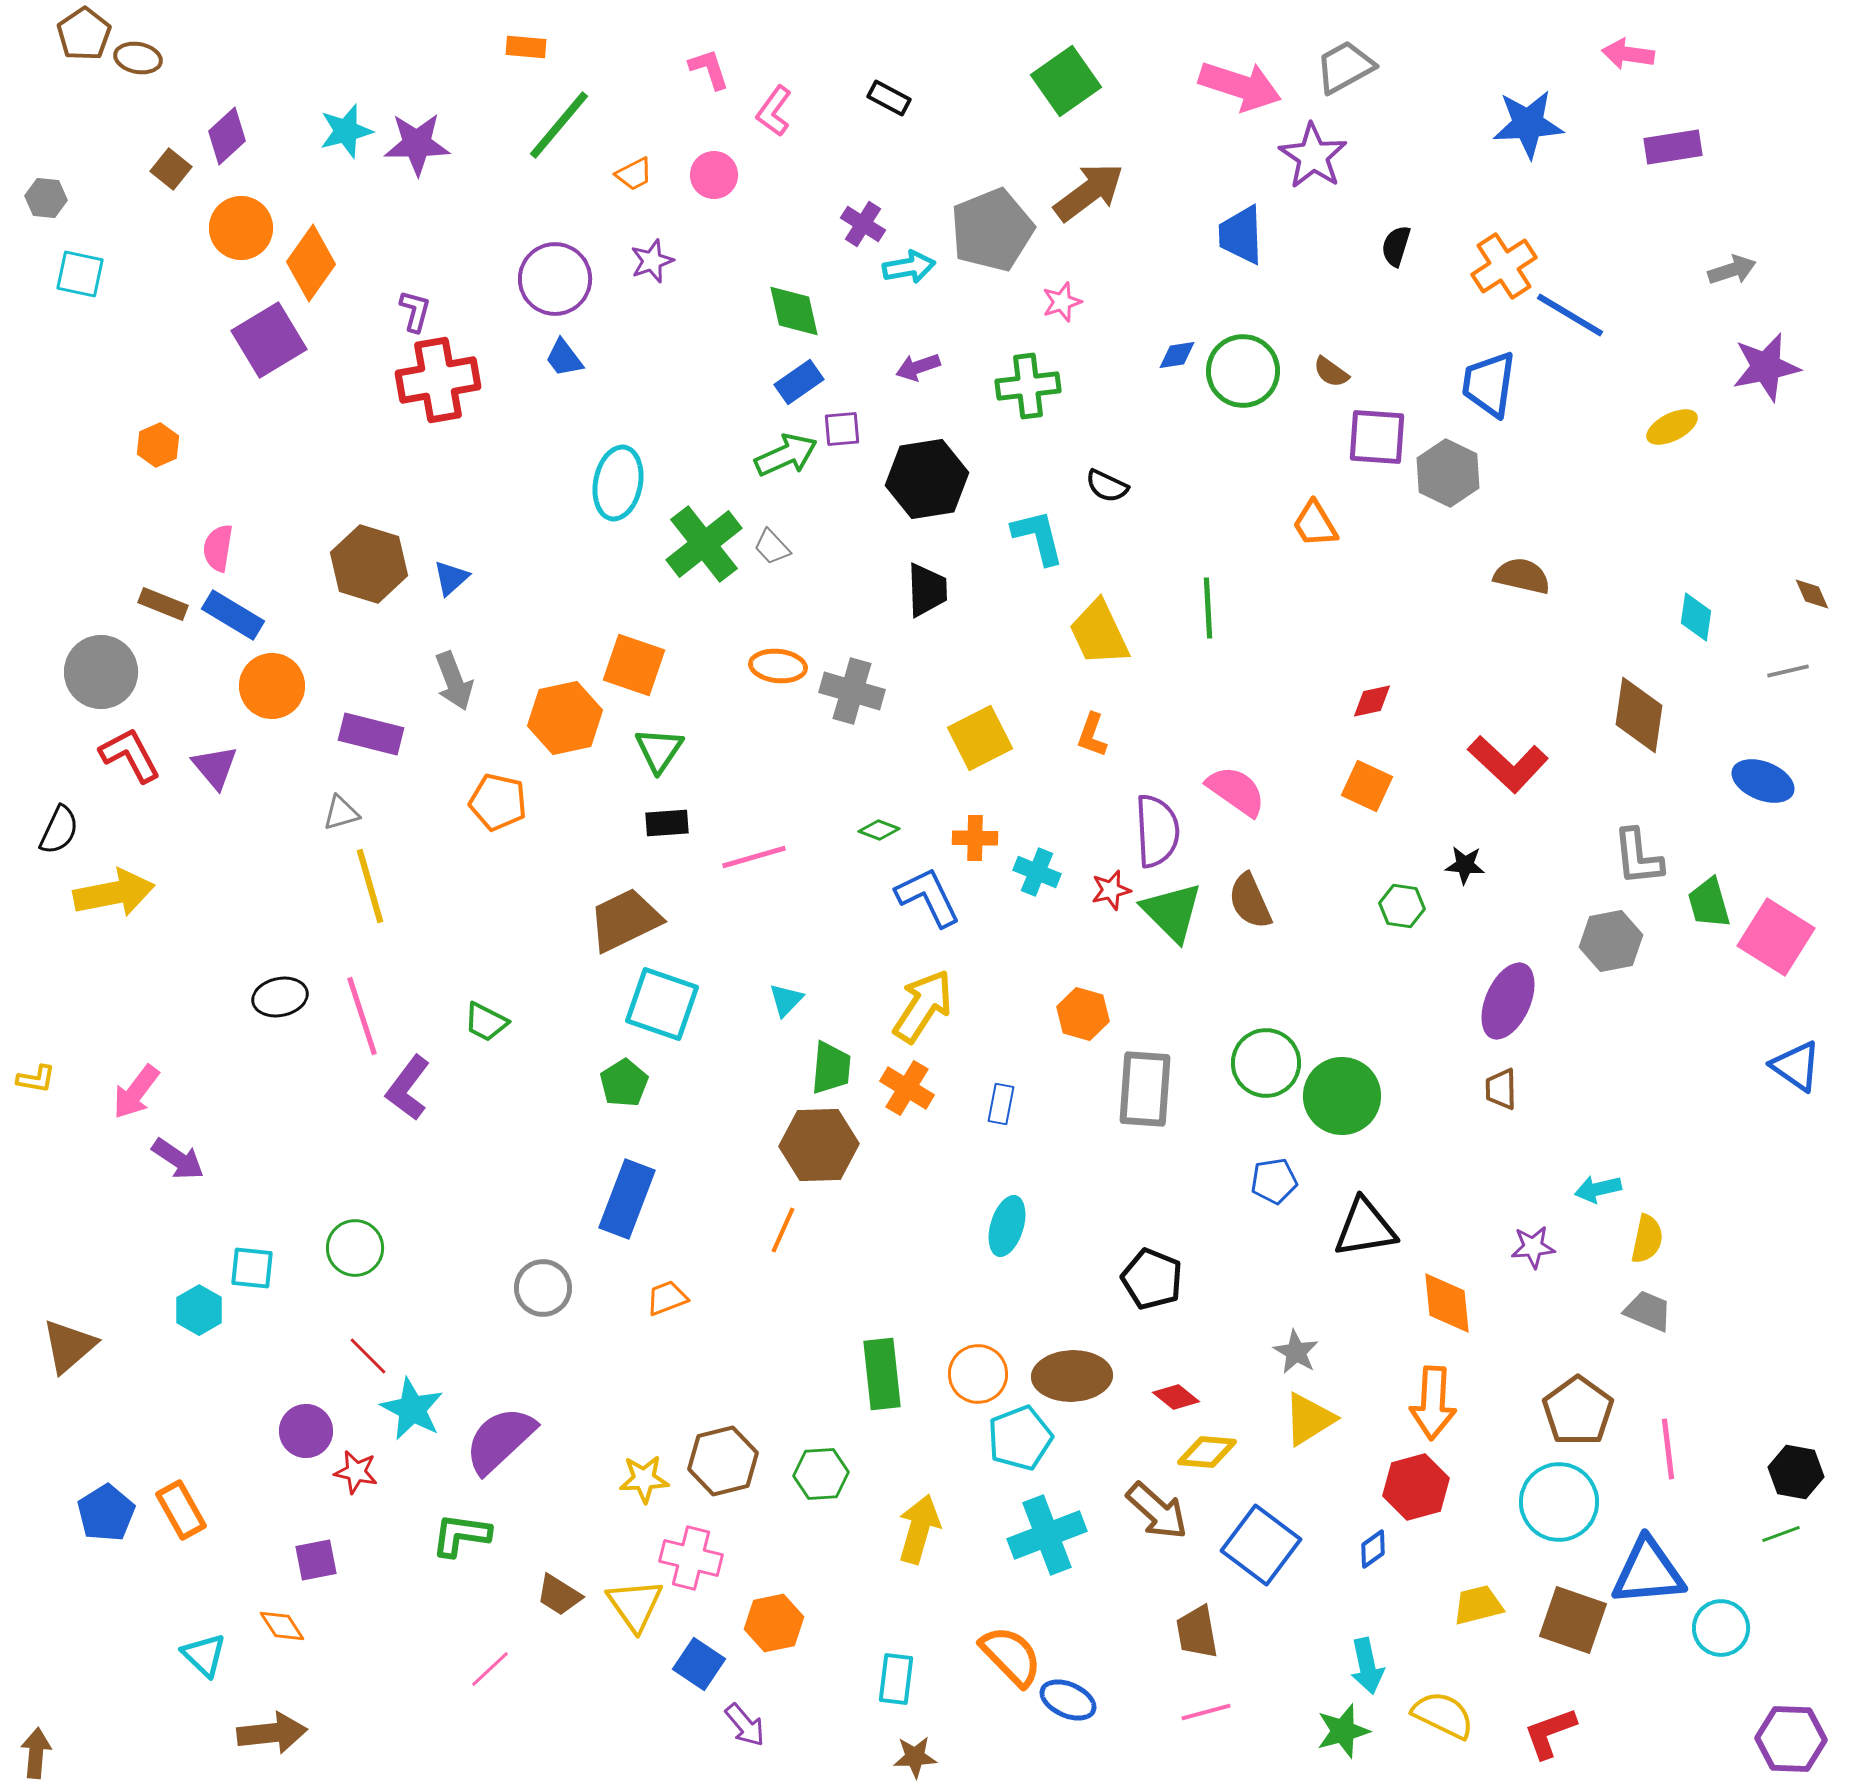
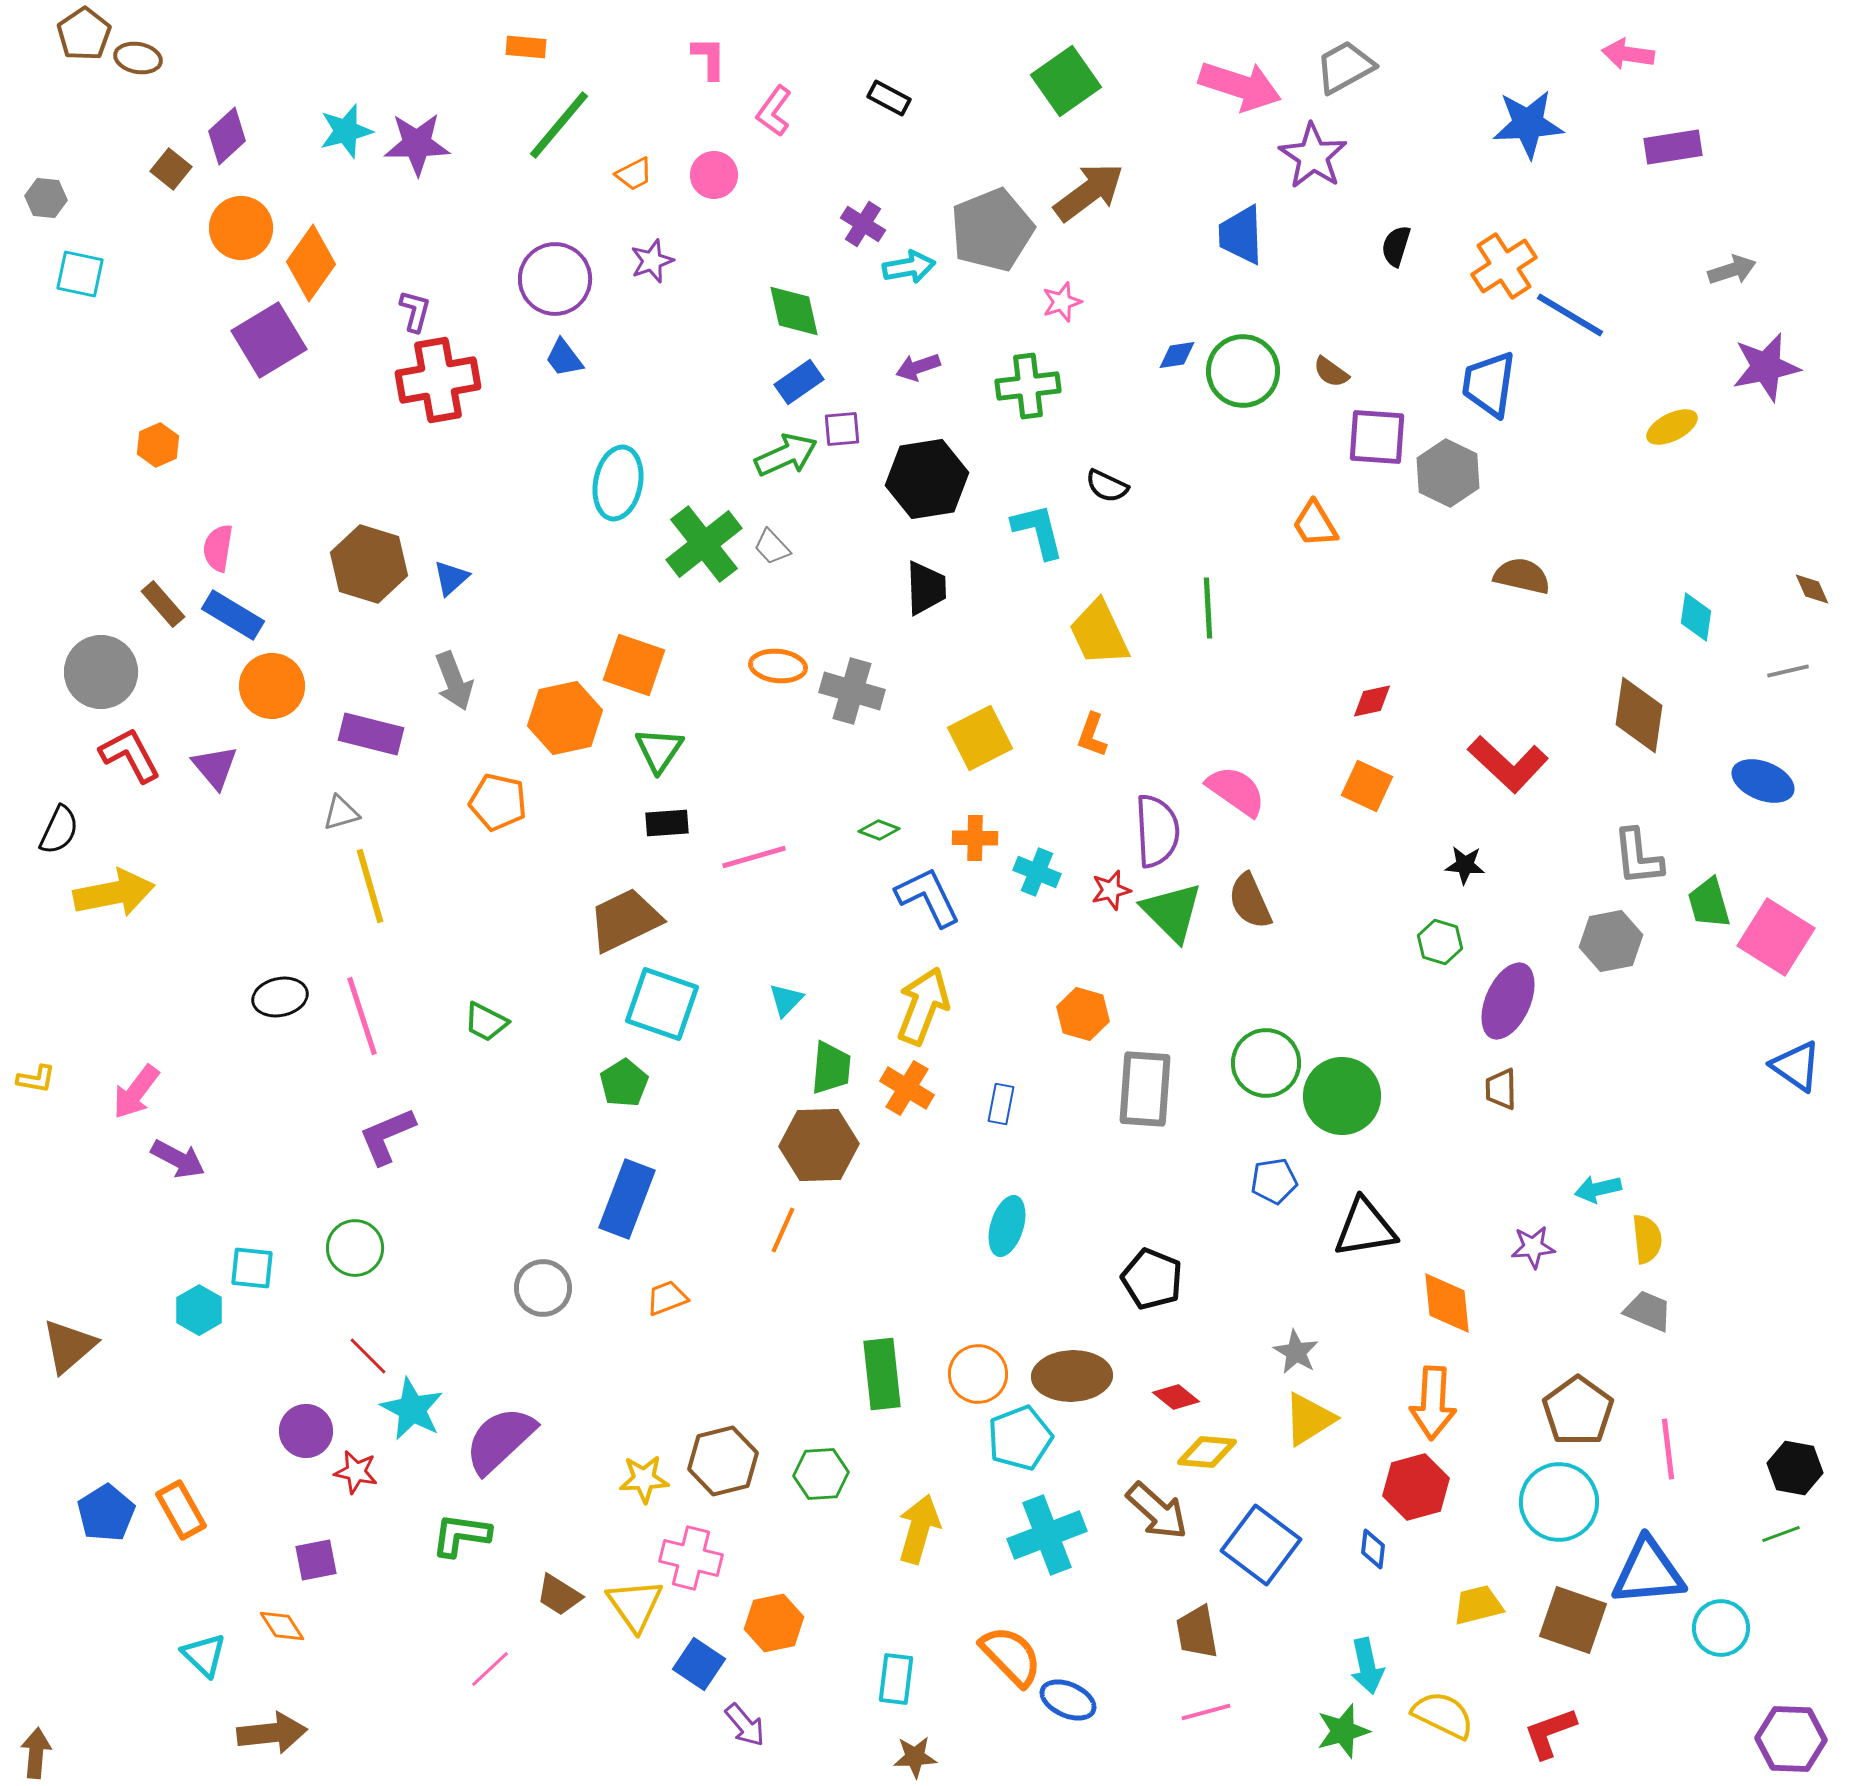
pink L-shape at (709, 69): moved 11 px up; rotated 18 degrees clockwise
cyan L-shape at (1038, 537): moved 6 px up
black trapezoid at (927, 590): moved 1 px left, 2 px up
brown diamond at (1812, 594): moved 5 px up
brown rectangle at (163, 604): rotated 27 degrees clockwise
green hexagon at (1402, 906): moved 38 px right, 36 px down; rotated 9 degrees clockwise
yellow arrow at (923, 1006): rotated 12 degrees counterclockwise
purple L-shape at (408, 1088): moved 21 px left, 48 px down; rotated 30 degrees clockwise
purple arrow at (178, 1159): rotated 6 degrees counterclockwise
yellow semicircle at (1647, 1239): rotated 18 degrees counterclockwise
black hexagon at (1796, 1472): moved 1 px left, 4 px up
blue diamond at (1373, 1549): rotated 48 degrees counterclockwise
